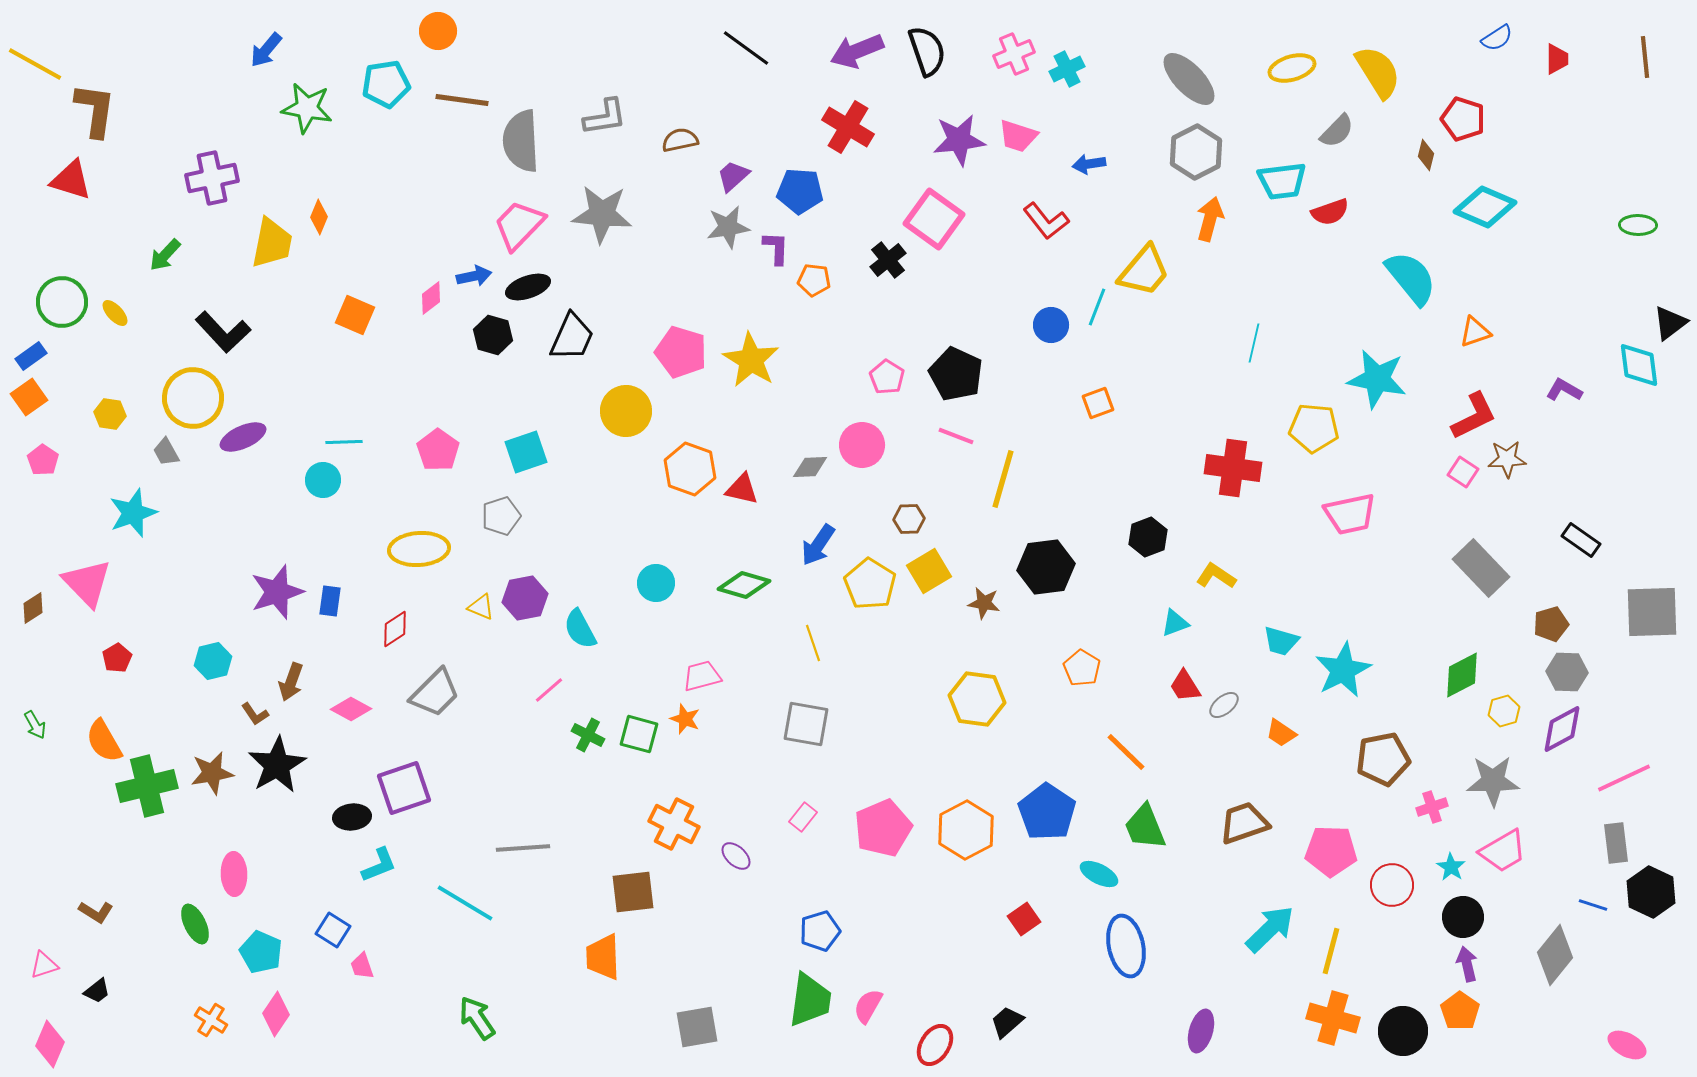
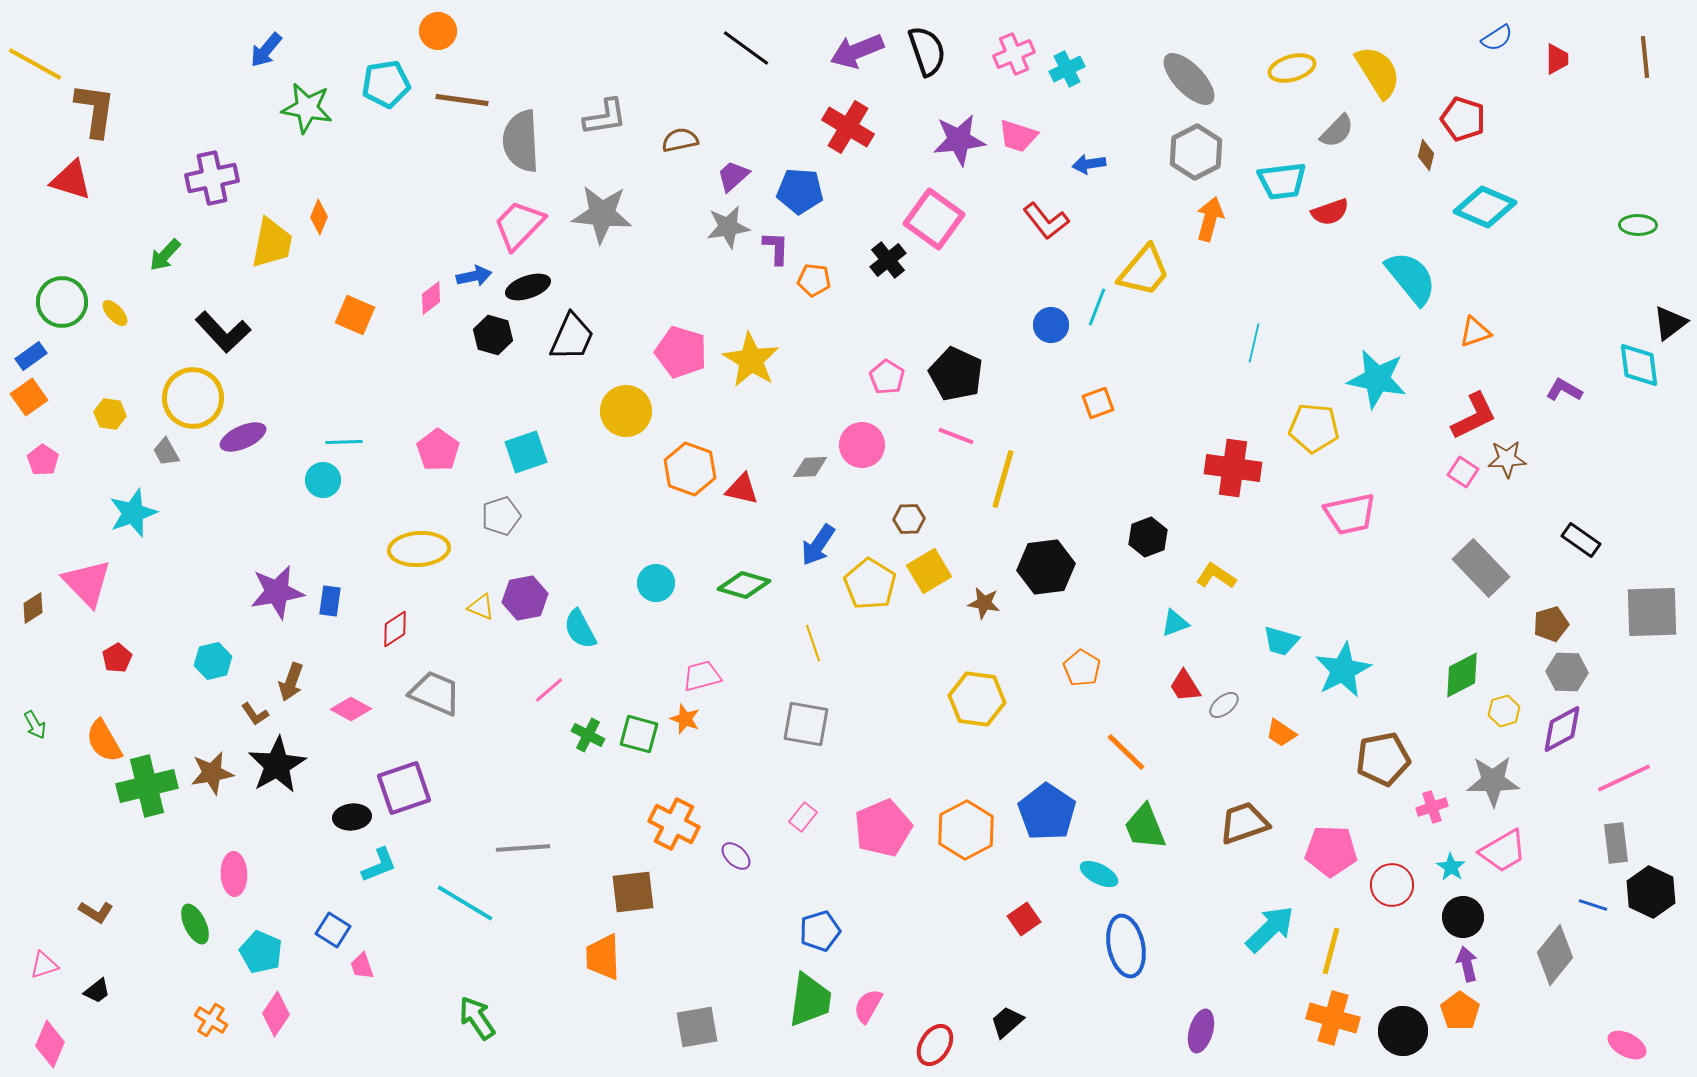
purple star at (277, 592): rotated 8 degrees clockwise
gray trapezoid at (435, 693): rotated 112 degrees counterclockwise
